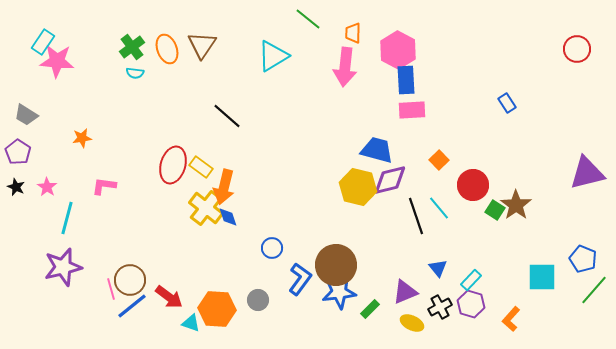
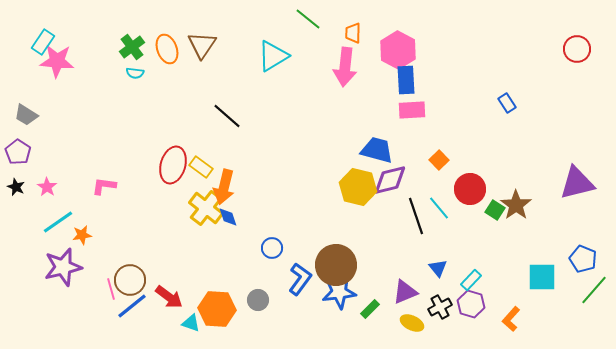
orange star at (82, 138): moved 97 px down
purple triangle at (587, 173): moved 10 px left, 10 px down
red circle at (473, 185): moved 3 px left, 4 px down
cyan line at (67, 218): moved 9 px left, 4 px down; rotated 40 degrees clockwise
